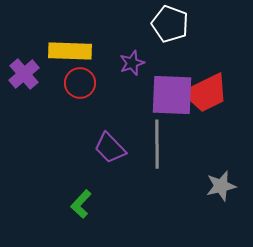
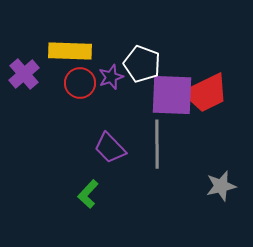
white pentagon: moved 28 px left, 40 px down
purple star: moved 21 px left, 14 px down
green L-shape: moved 7 px right, 10 px up
